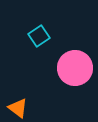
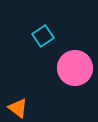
cyan square: moved 4 px right
